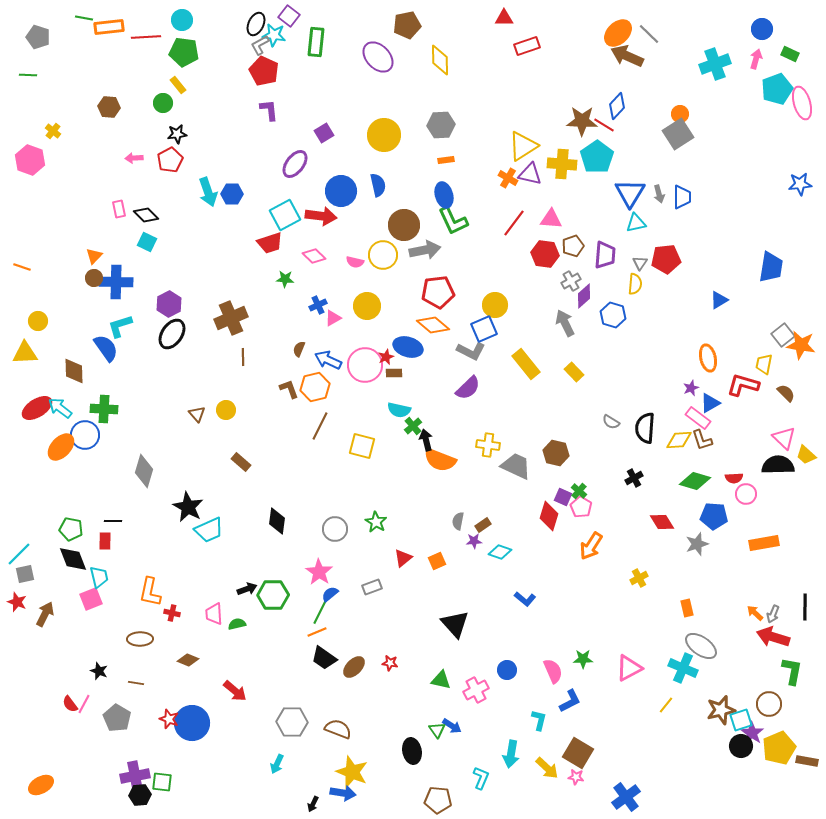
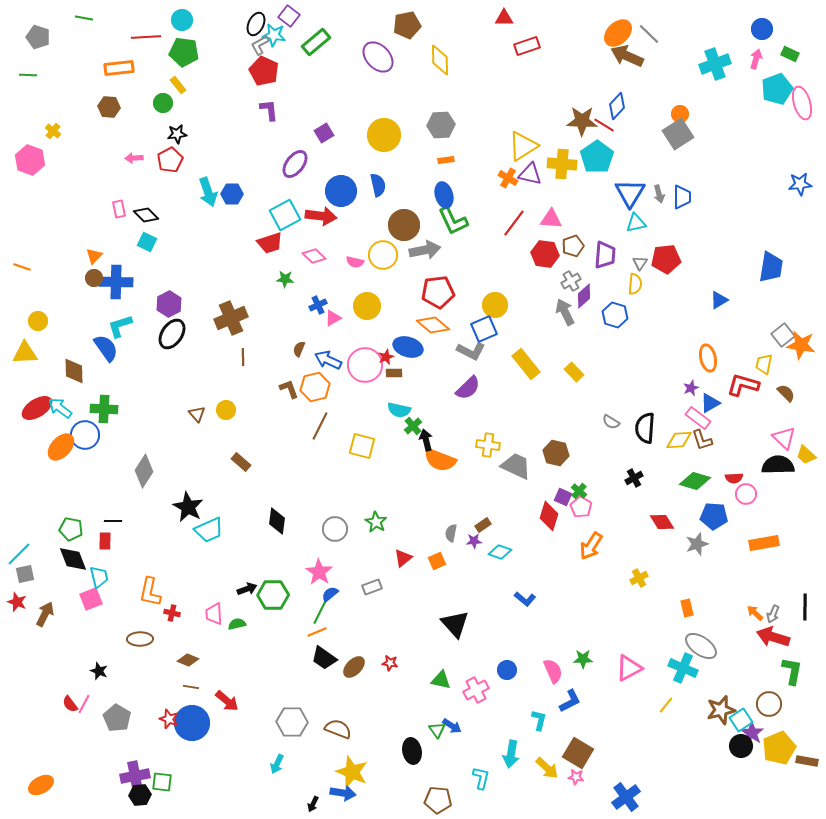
orange rectangle at (109, 27): moved 10 px right, 41 px down
green rectangle at (316, 42): rotated 44 degrees clockwise
blue hexagon at (613, 315): moved 2 px right
gray arrow at (565, 323): moved 11 px up
gray diamond at (144, 471): rotated 16 degrees clockwise
gray semicircle at (458, 521): moved 7 px left, 12 px down
brown line at (136, 683): moved 55 px right, 4 px down
red arrow at (235, 691): moved 8 px left, 10 px down
cyan square at (741, 720): rotated 15 degrees counterclockwise
cyan L-shape at (481, 778): rotated 10 degrees counterclockwise
